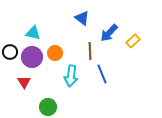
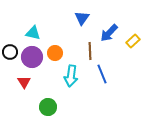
blue triangle: rotated 28 degrees clockwise
